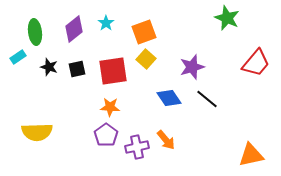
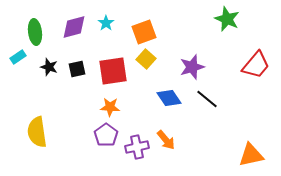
green star: moved 1 px down
purple diamond: moved 2 px up; rotated 24 degrees clockwise
red trapezoid: moved 2 px down
yellow semicircle: rotated 84 degrees clockwise
